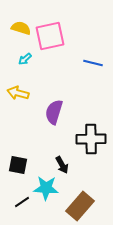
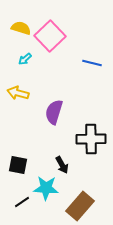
pink square: rotated 32 degrees counterclockwise
blue line: moved 1 px left
